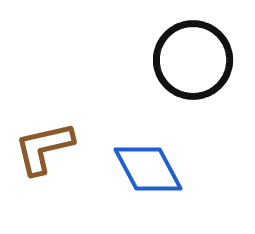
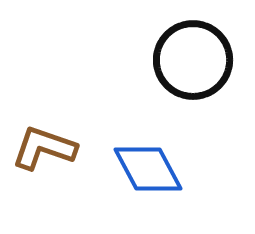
brown L-shape: rotated 32 degrees clockwise
